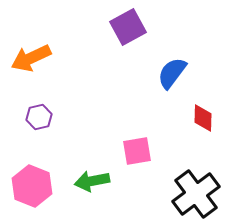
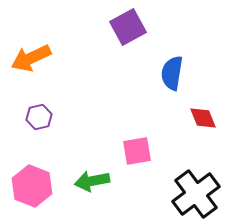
blue semicircle: rotated 28 degrees counterclockwise
red diamond: rotated 24 degrees counterclockwise
